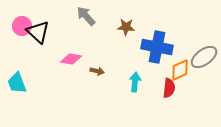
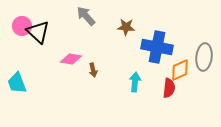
gray ellipse: rotated 48 degrees counterclockwise
brown arrow: moved 4 px left, 1 px up; rotated 64 degrees clockwise
